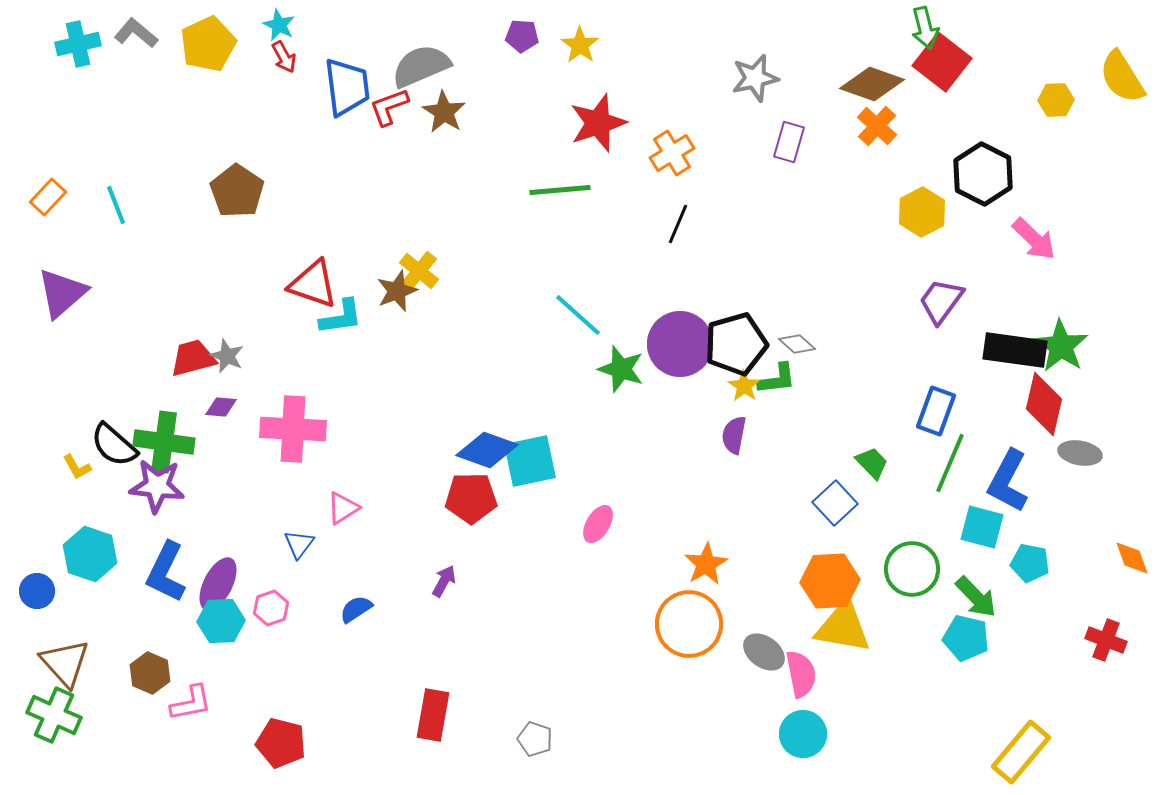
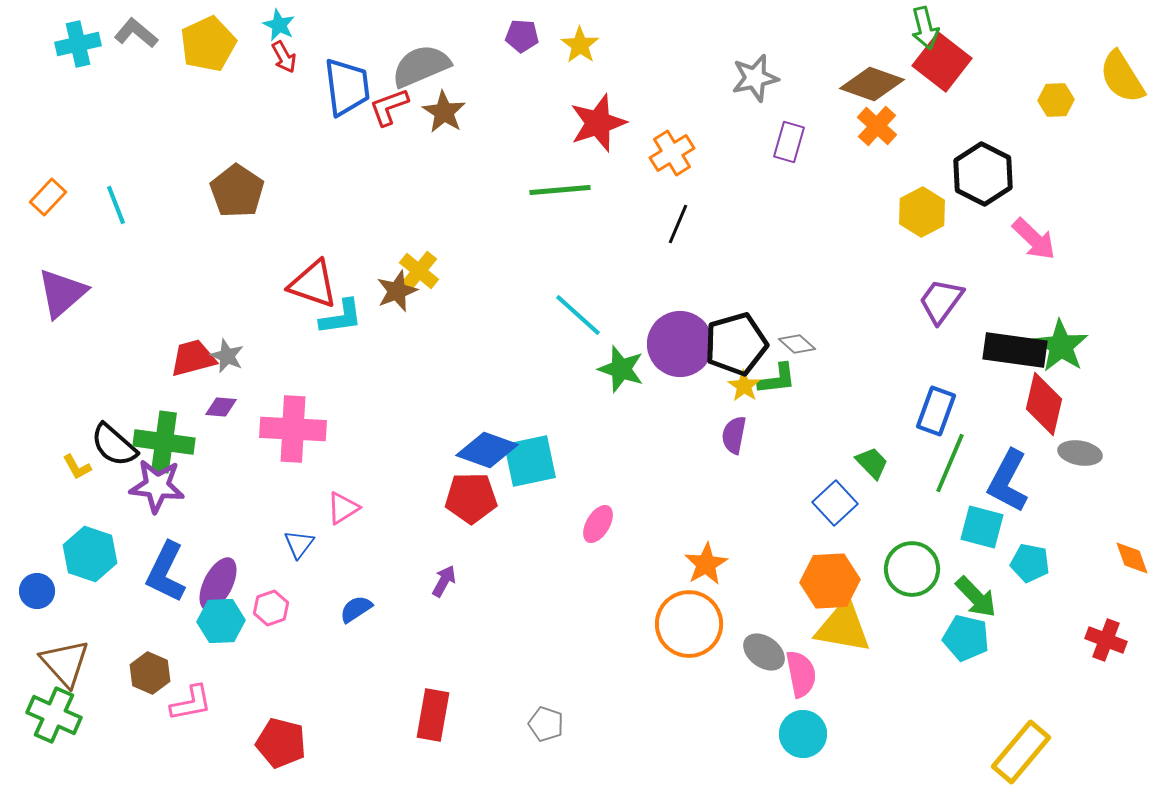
gray pentagon at (535, 739): moved 11 px right, 15 px up
